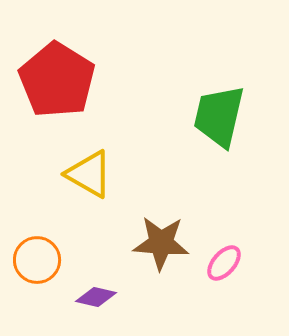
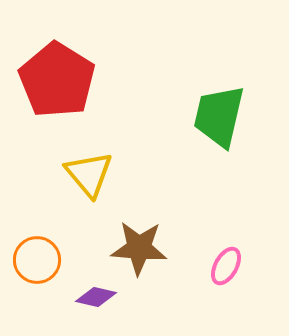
yellow triangle: rotated 20 degrees clockwise
brown star: moved 22 px left, 5 px down
pink ellipse: moved 2 px right, 3 px down; rotated 12 degrees counterclockwise
